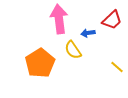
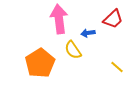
red trapezoid: moved 1 px right, 1 px up
